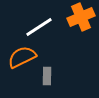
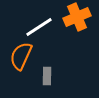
orange cross: moved 4 px left
orange semicircle: moved 1 px left, 1 px up; rotated 40 degrees counterclockwise
